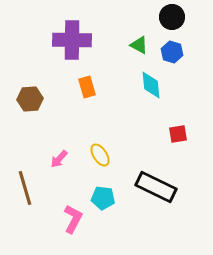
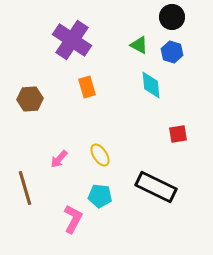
purple cross: rotated 33 degrees clockwise
cyan pentagon: moved 3 px left, 2 px up
